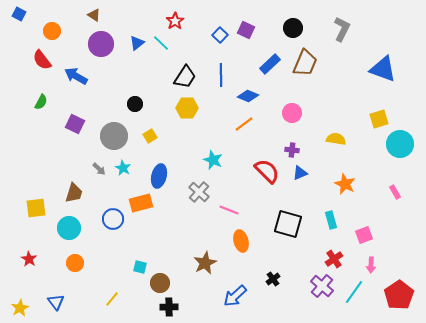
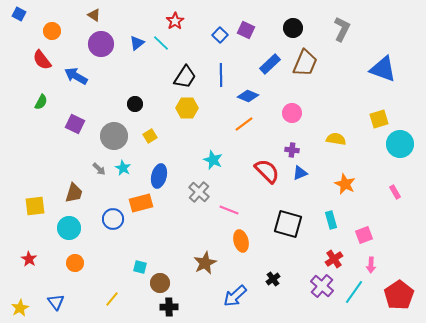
yellow square at (36, 208): moved 1 px left, 2 px up
